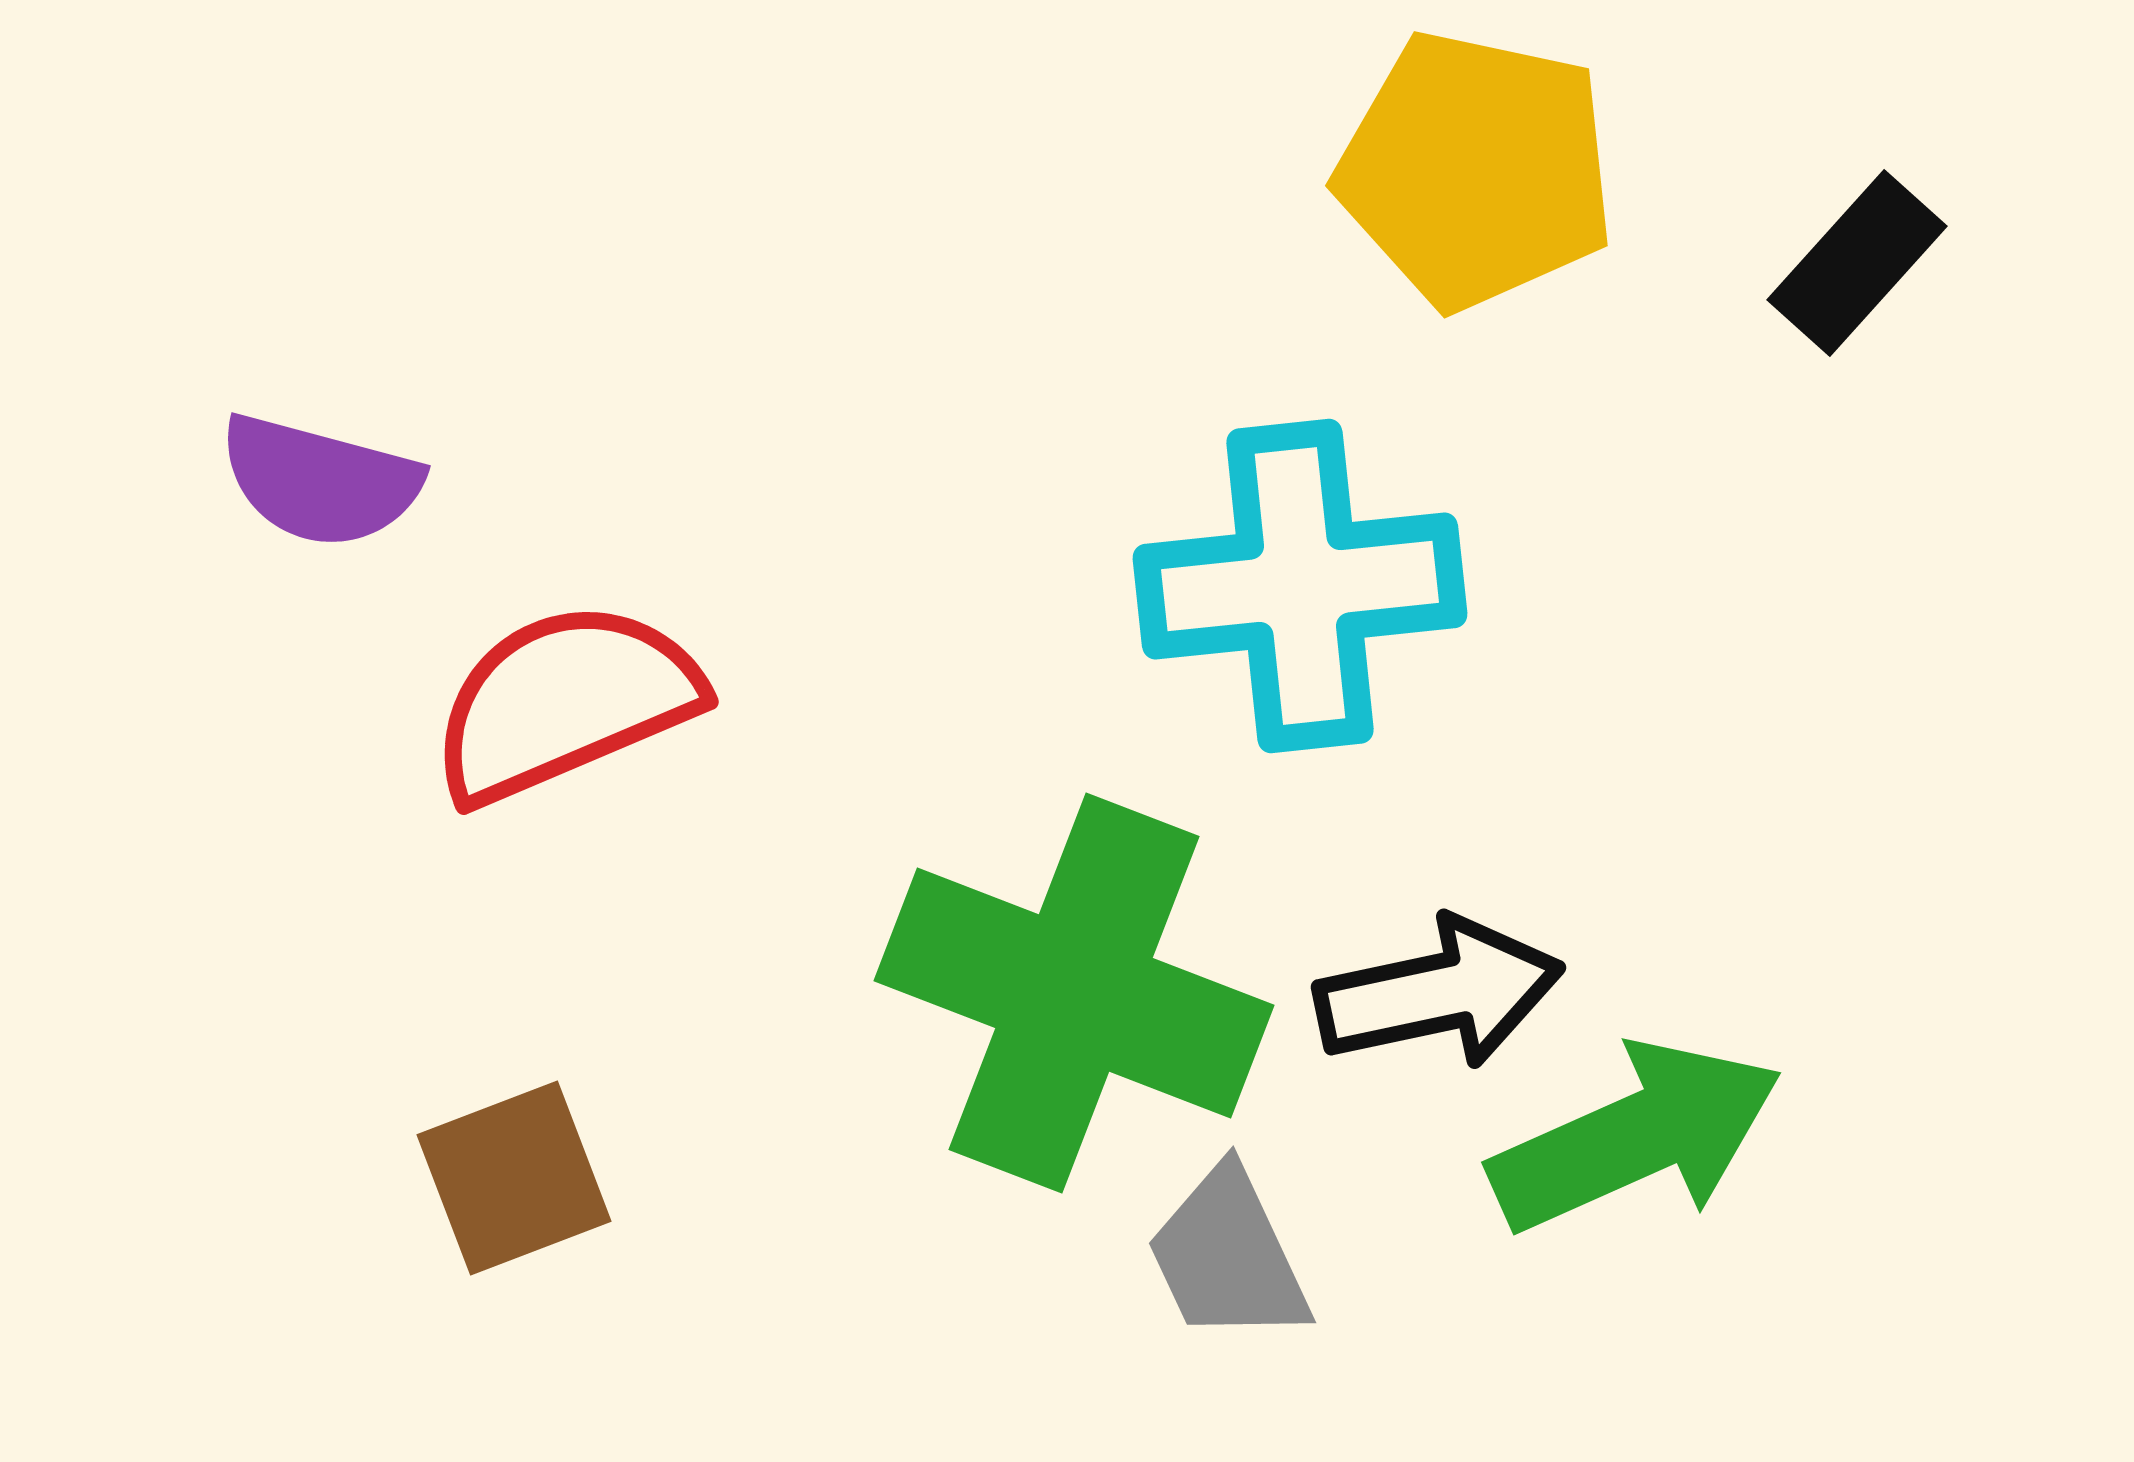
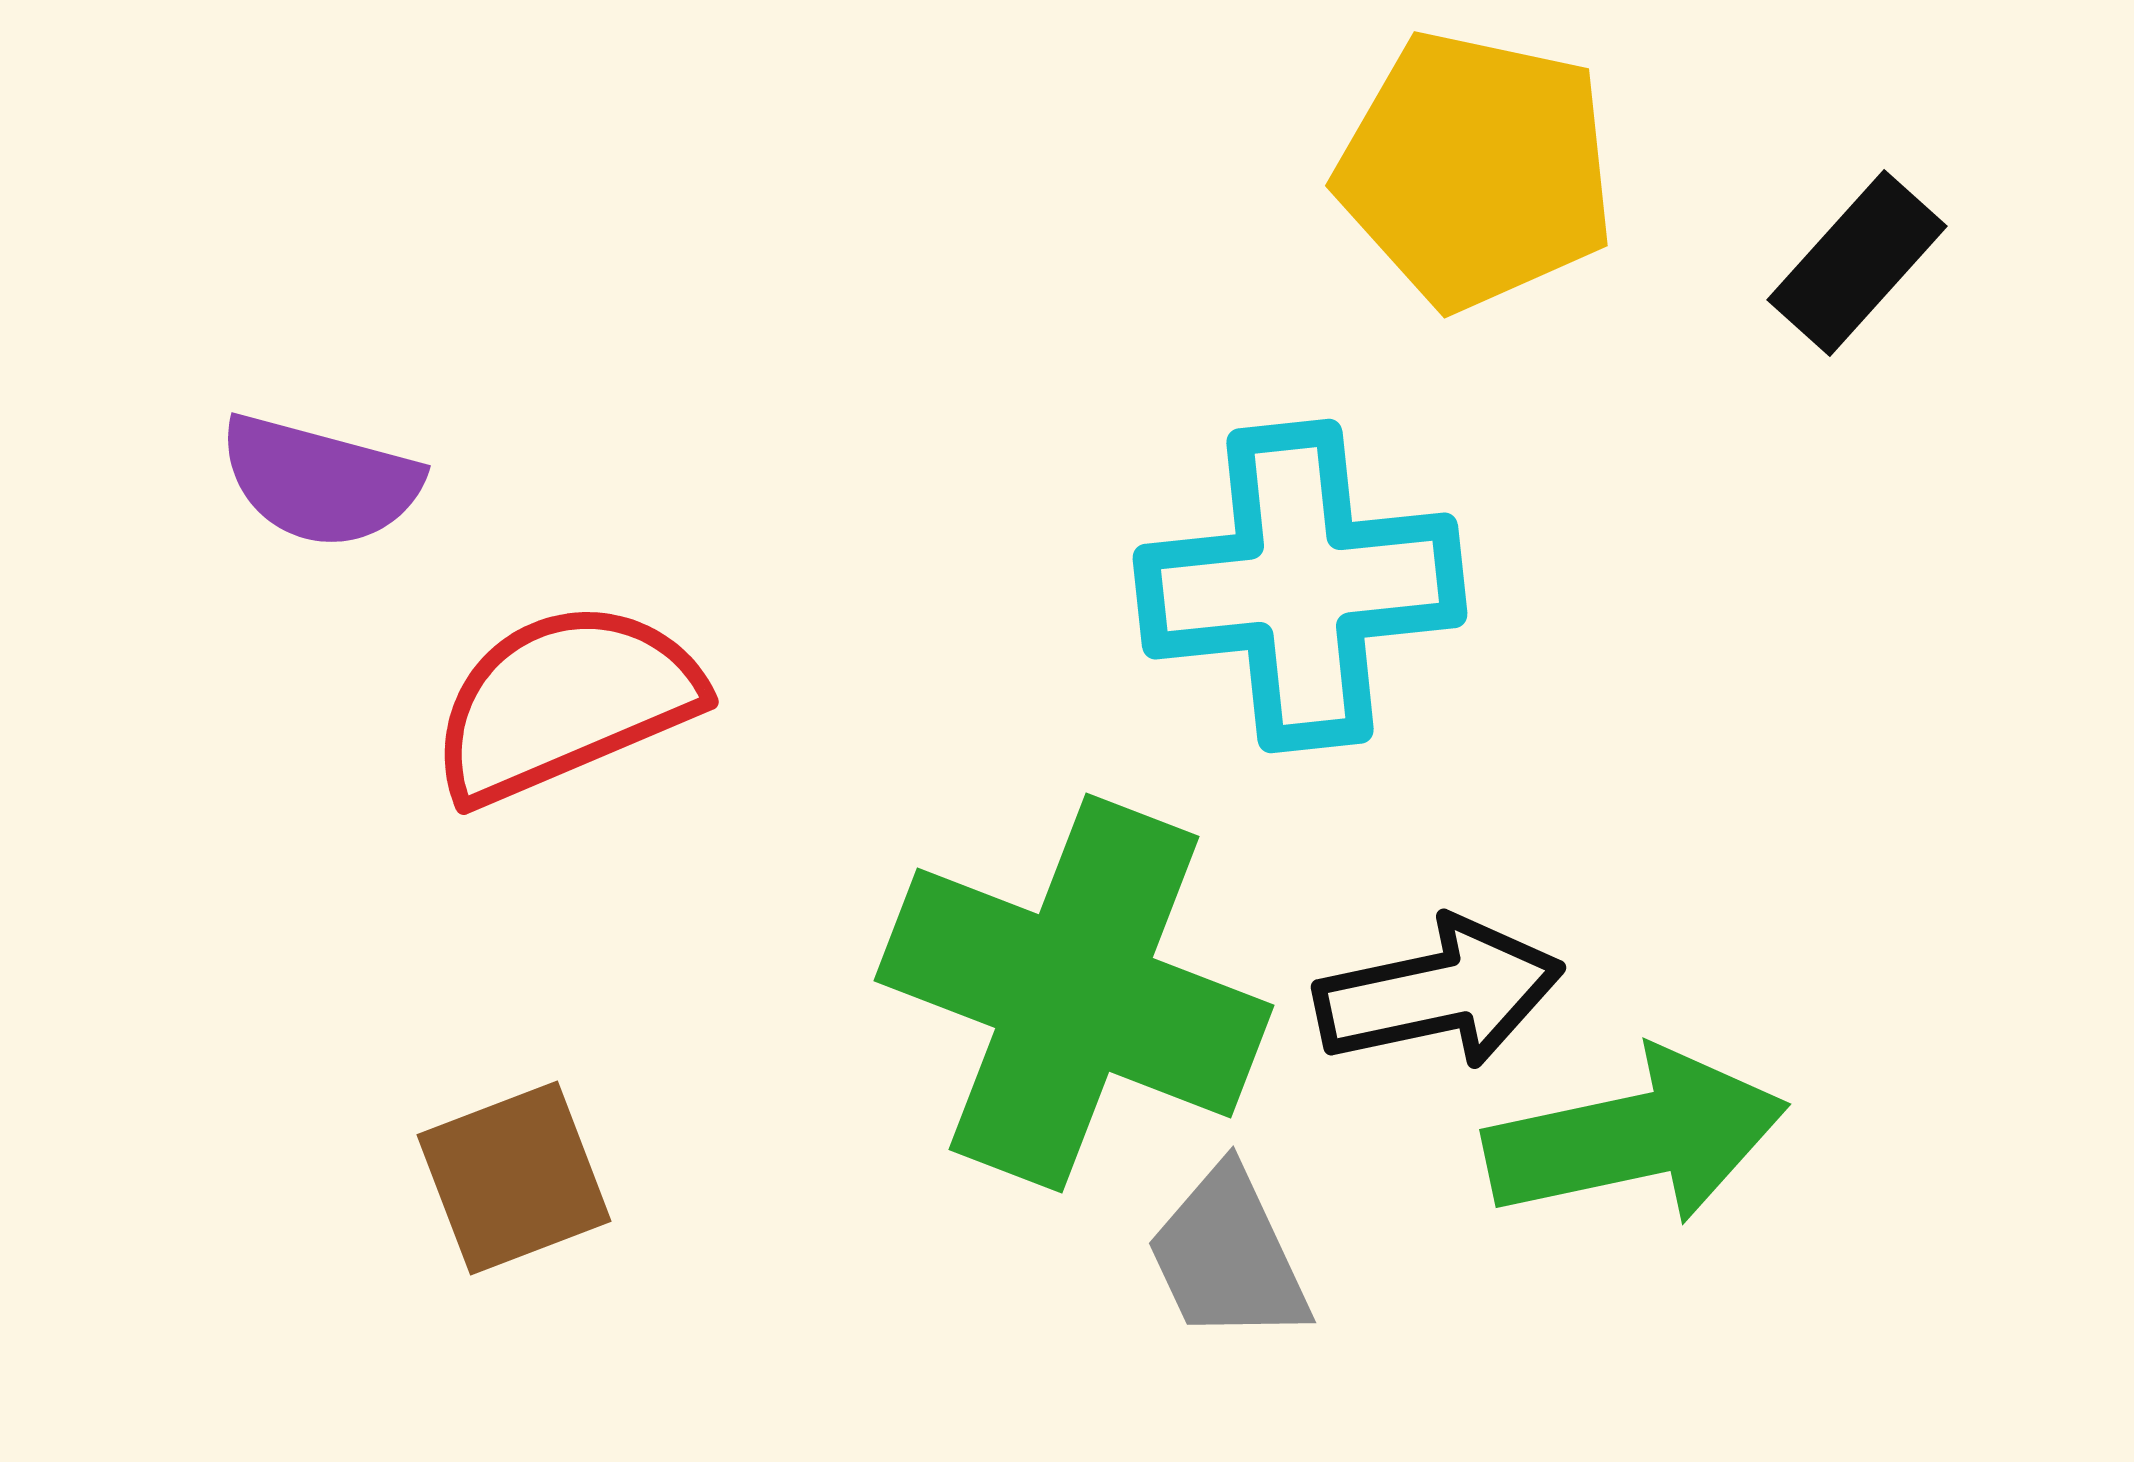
green arrow: rotated 12 degrees clockwise
